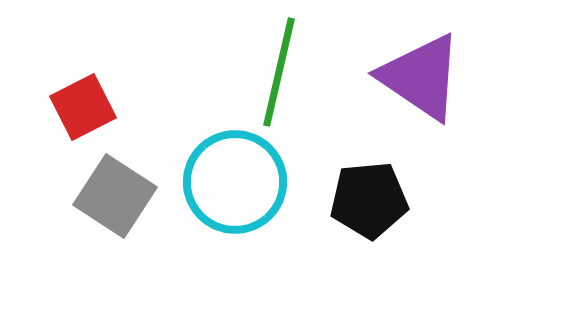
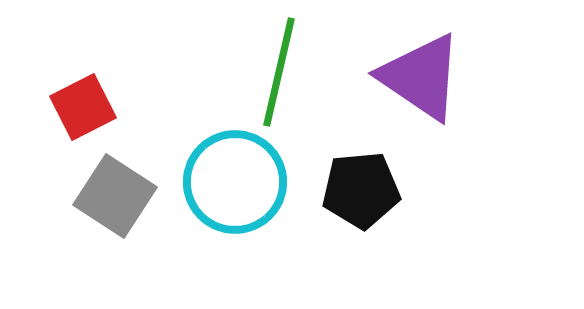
black pentagon: moved 8 px left, 10 px up
